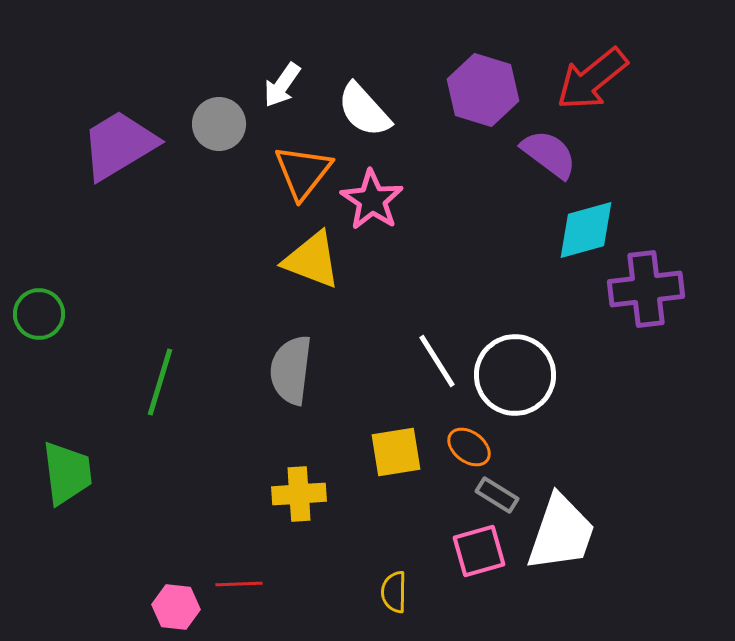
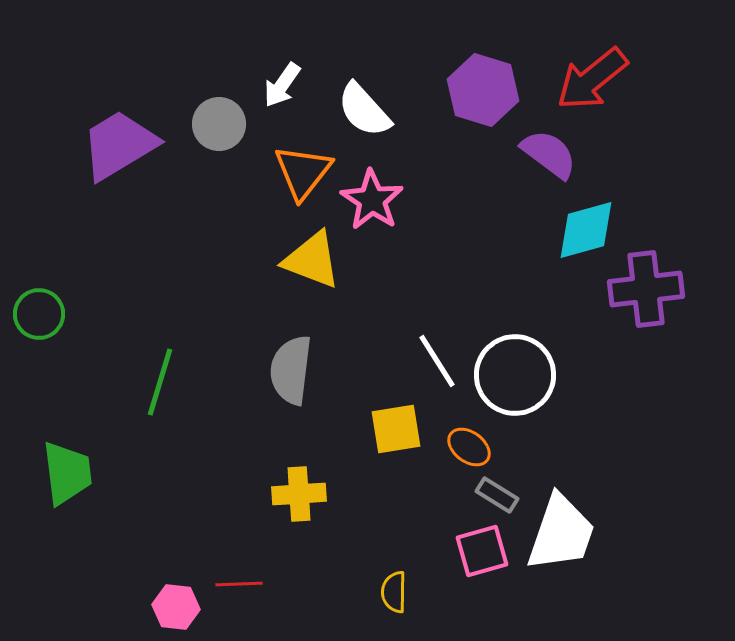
yellow square: moved 23 px up
pink square: moved 3 px right
